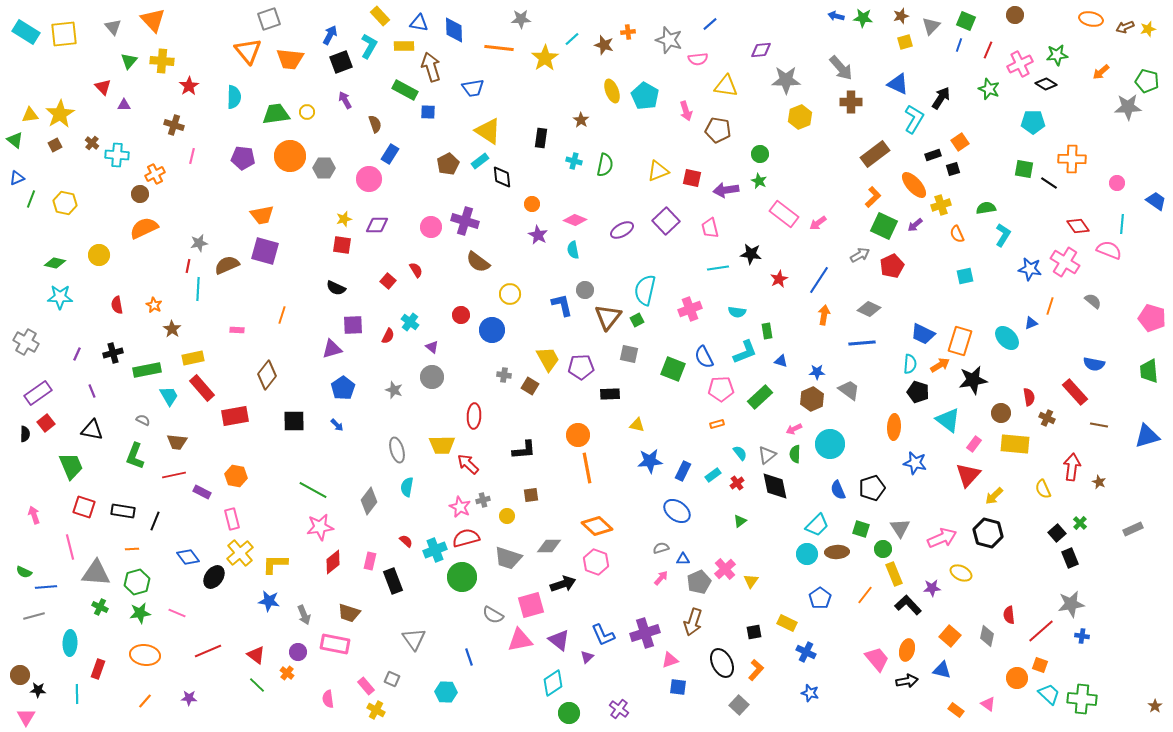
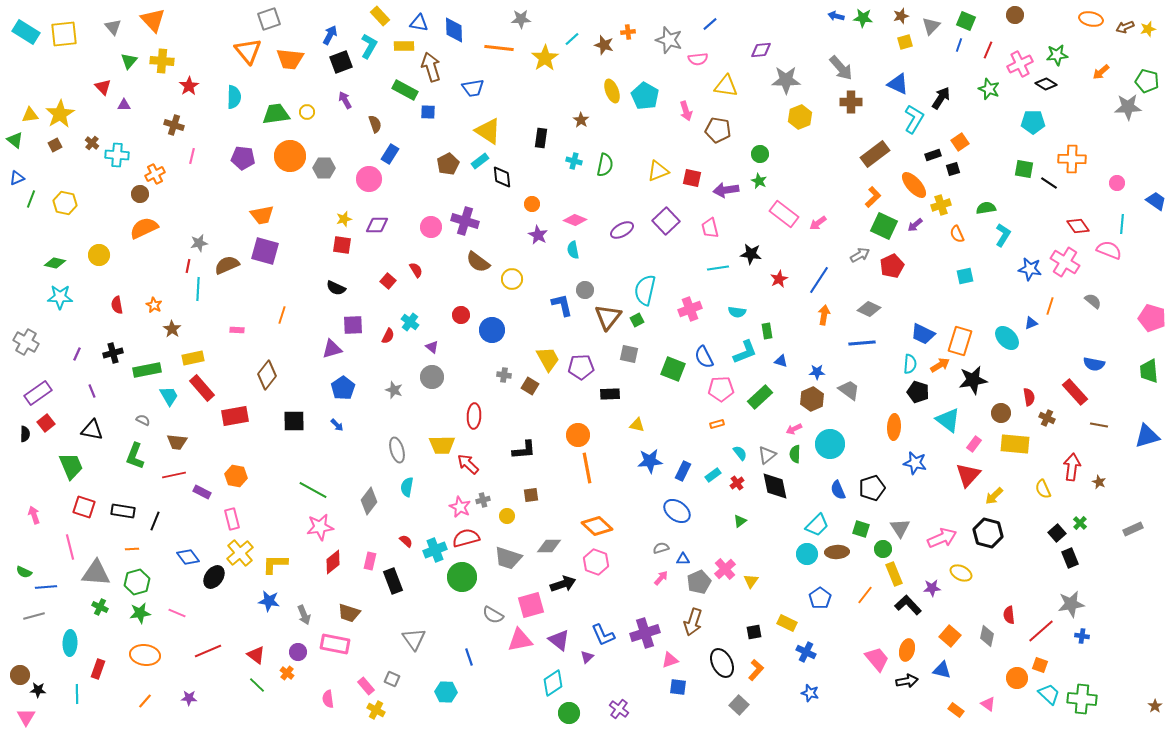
yellow circle at (510, 294): moved 2 px right, 15 px up
